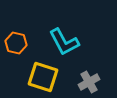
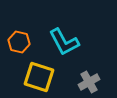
orange hexagon: moved 3 px right, 1 px up
yellow square: moved 4 px left
